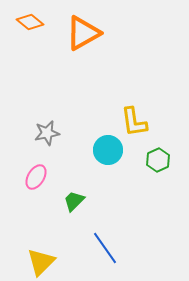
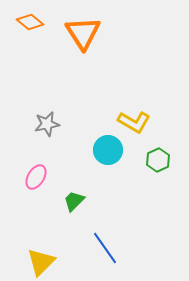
orange triangle: rotated 33 degrees counterclockwise
yellow L-shape: rotated 52 degrees counterclockwise
gray star: moved 9 px up
